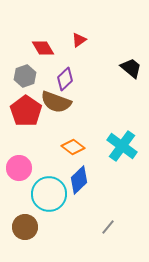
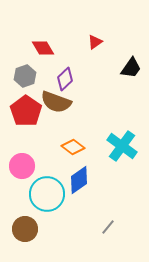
red triangle: moved 16 px right, 2 px down
black trapezoid: rotated 85 degrees clockwise
pink circle: moved 3 px right, 2 px up
blue diamond: rotated 8 degrees clockwise
cyan circle: moved 2 px left
brown circle: moved 2 px down
